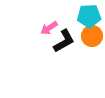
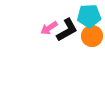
black L-shape: moved 3 px right, 11 px up
